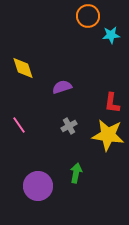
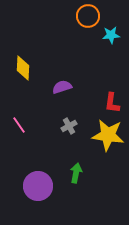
yellow diamond: rotated 20 degrees clockwise
